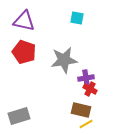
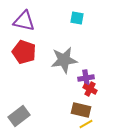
gray rectangle: rotated 20 degrees counterclockwise
